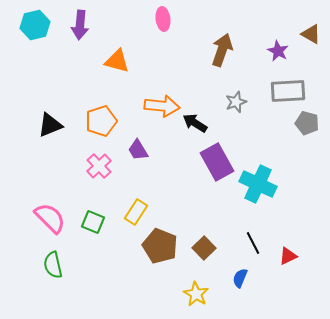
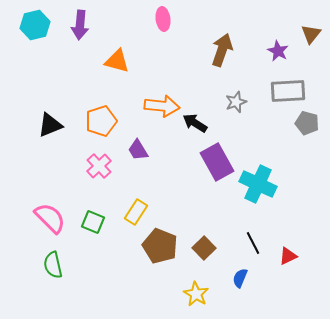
brown triangle: rotated 40 degrees clockwise
